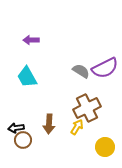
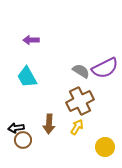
brown cross: moved 7 px left, 7 px up
